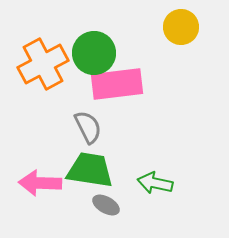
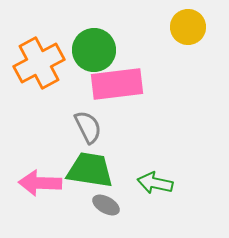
yellow circle: moved 7 px right
green circle: moved 3 px up
orange cross: moved 4 px left, 1 px up
